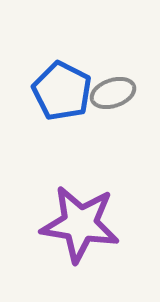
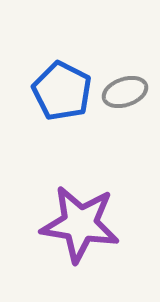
gray ellipse: moved 12 px right, 1 px up
